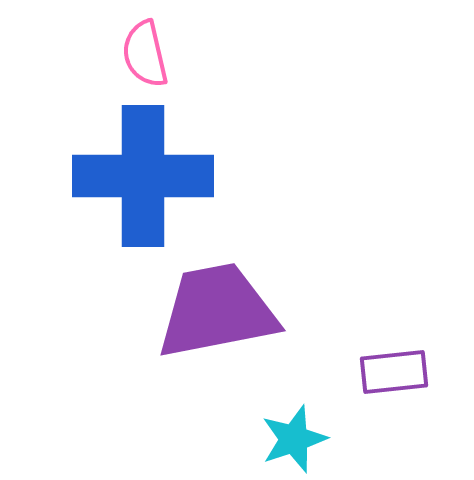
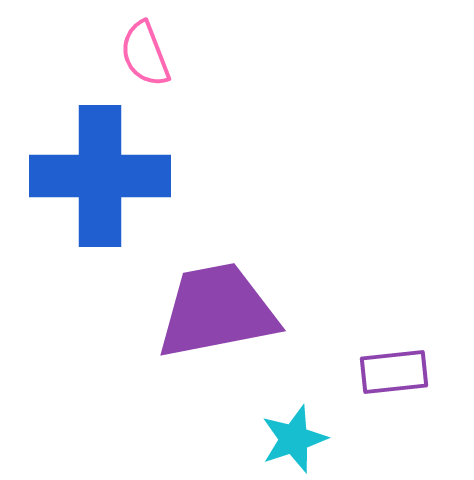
pink semicircle: rotated 8 degrees counterclockwise
blue cross: moved 43 px left
